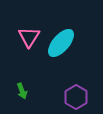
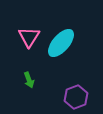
green arrow: moved 7 px right, 11 px up
purple hexagon: rotated 10 degrees clockwise
